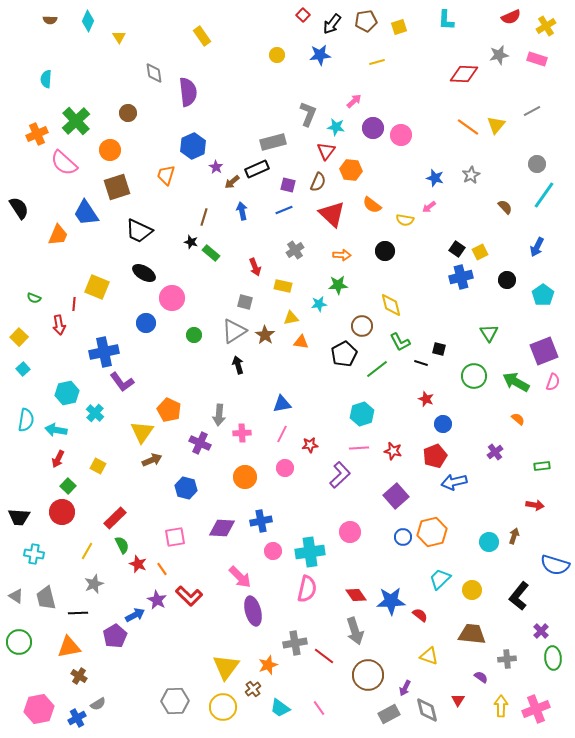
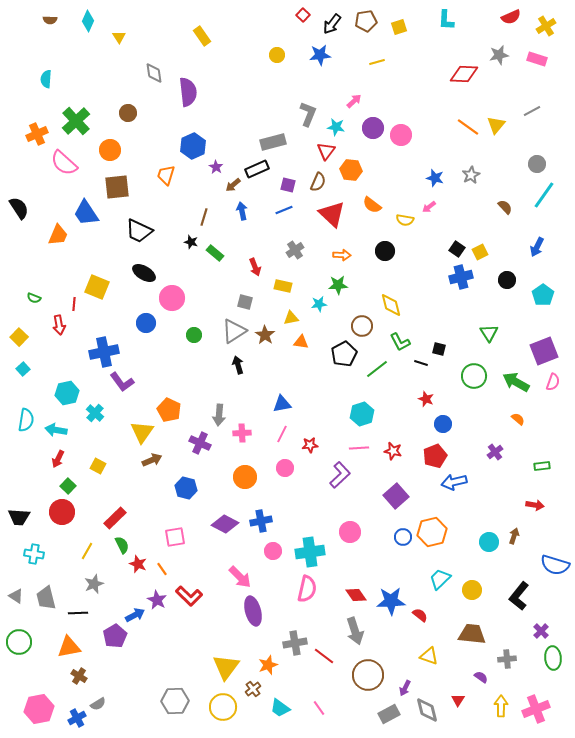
brown arrow at (232, 182): moved 1 px right, 3 px down
brown square at (117, 187): rotated 12 degrees clockwise
green rectangle at (211, 253): moved 4 px right
purple diamond at (222, 528): moved 3 px right, 4 px up; rotated 24 degrees clockwise
